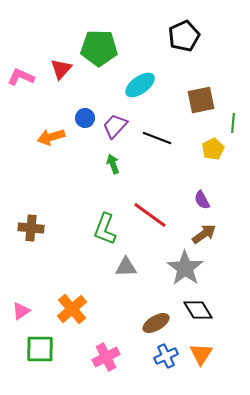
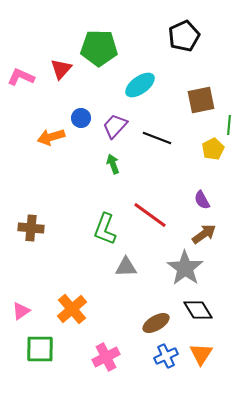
blue circle: moved 4 px left
green line: moved 4 px left, 2 px down
